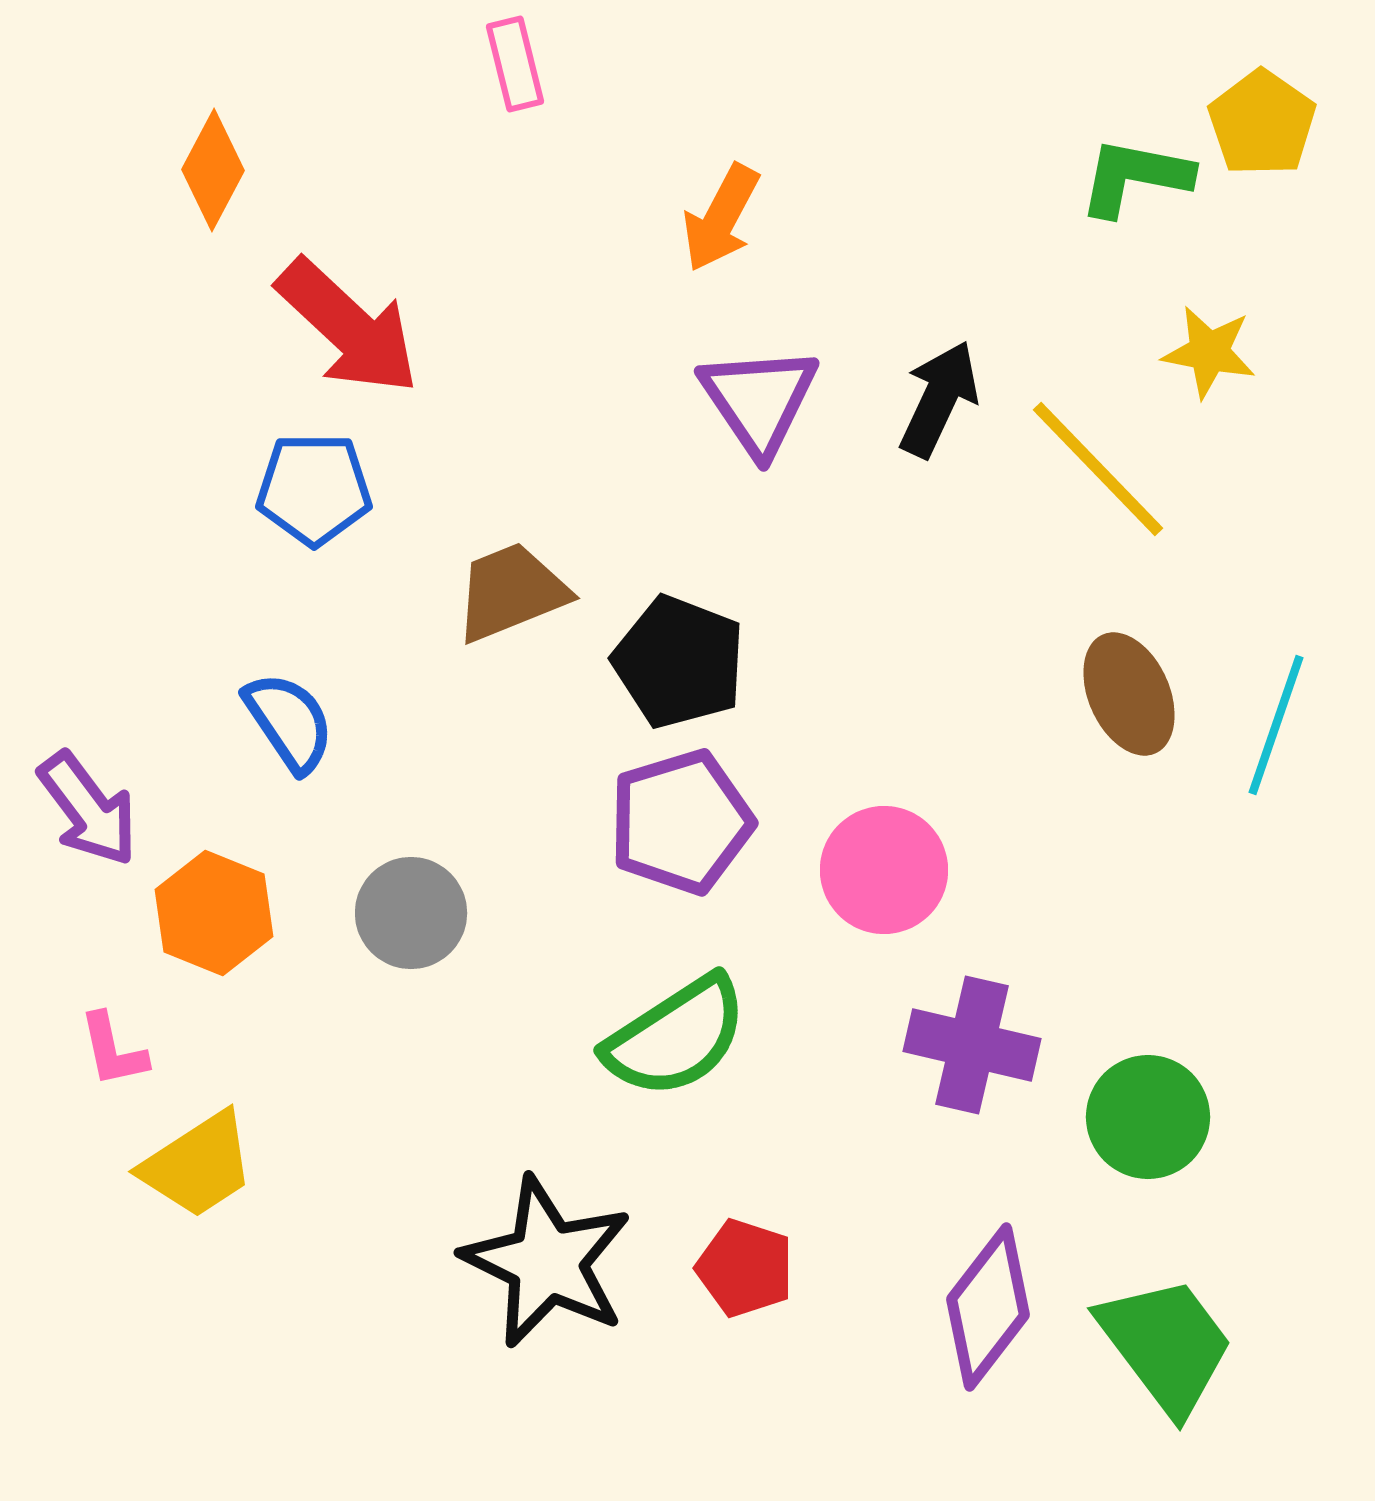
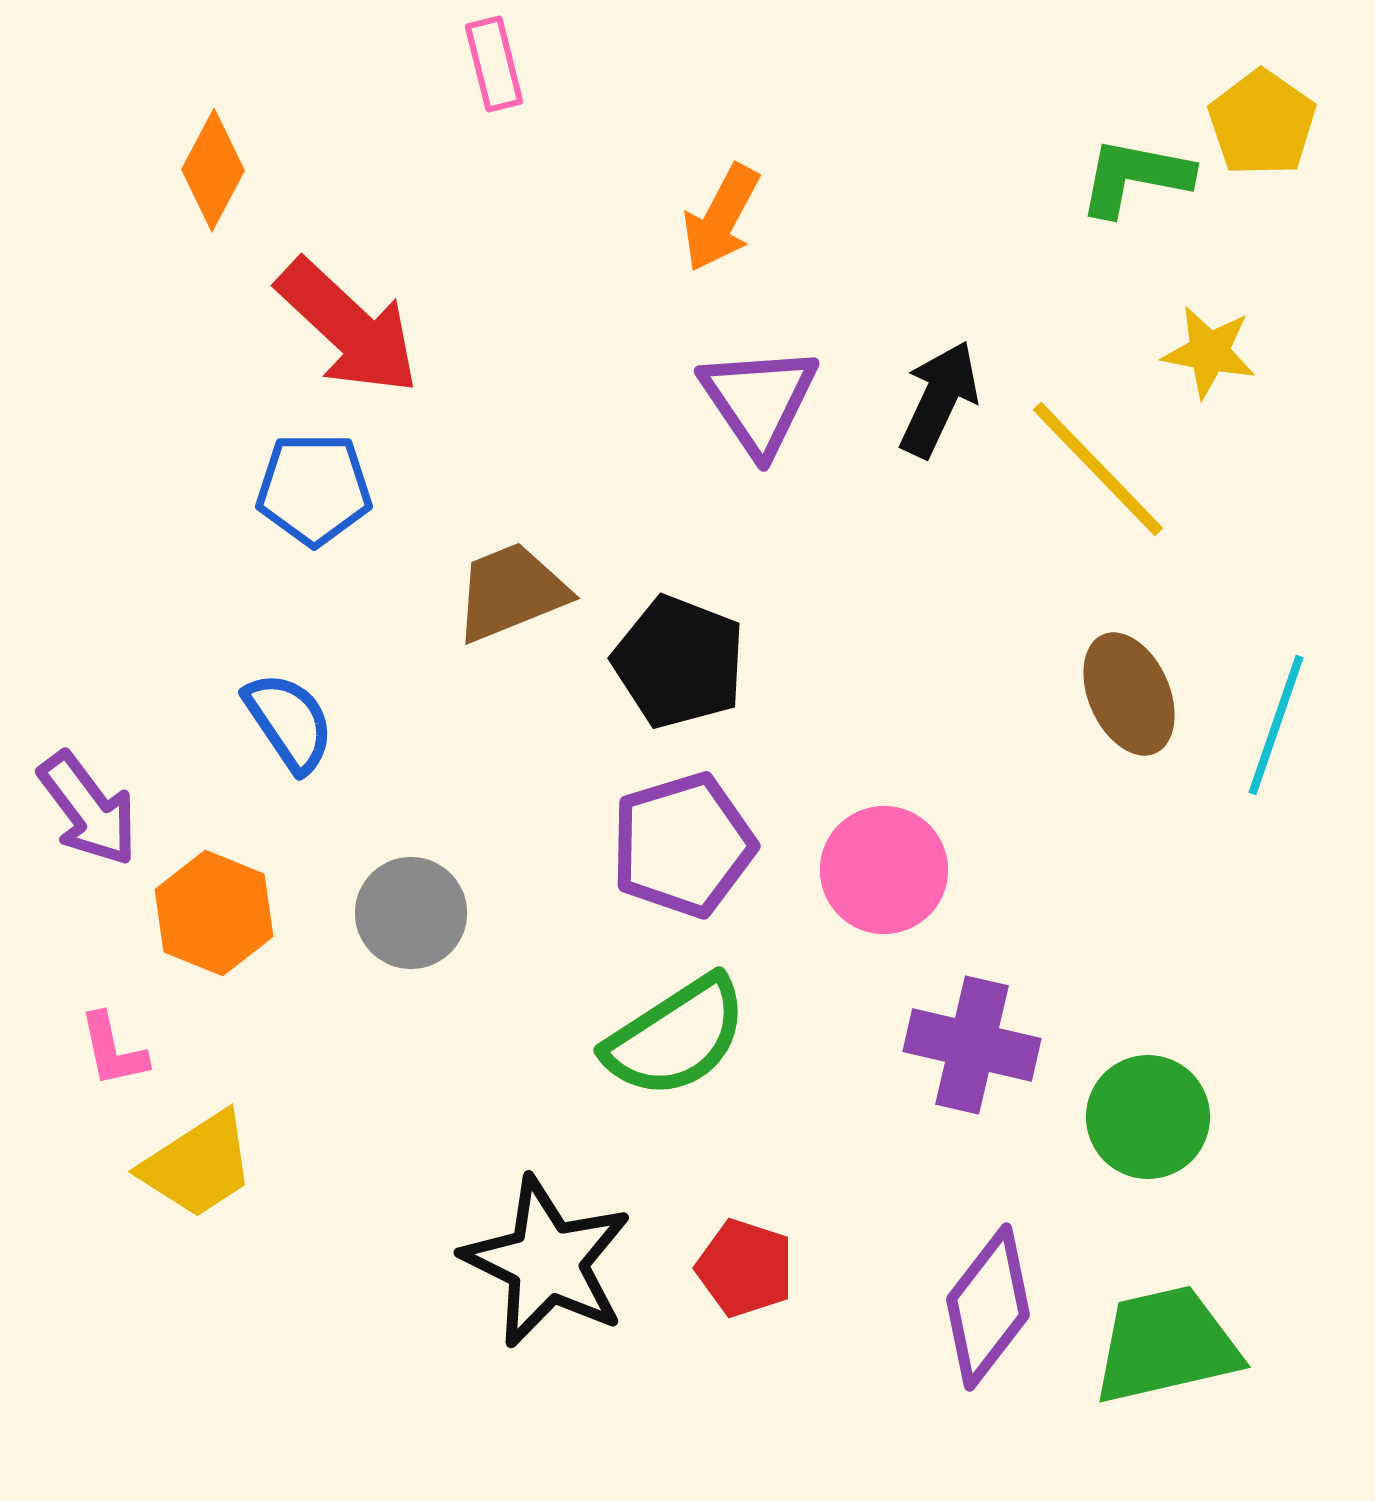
pink rectangle: moved 21 px left
purple pentagon: moved 2 px right, 23 px down
green trapezoid: rotated 66 degrees counterclockwise
